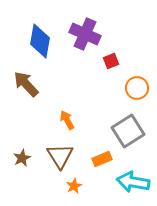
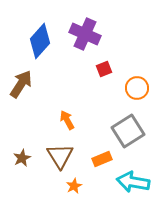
blue diamond: rotated 32 degrees clockwise
red square: moved 7 px left, 8 px down
brown arrow: moved 5 px left; rotated 76 degrees clockwise
